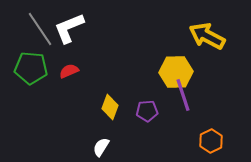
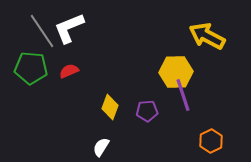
gray line: moved 2 px right, 2 px down
